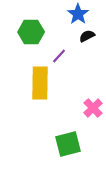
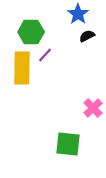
purple line: moved 14 px left, 1 px up
yellow rectangle: moved 18 px left, 15 px up
green square: rotated 20 degrees clockwise
